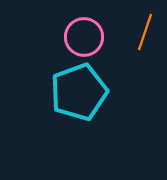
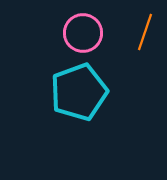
pink circle: moved 1 px left, 4 px up
